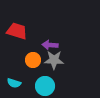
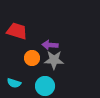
orange circle: moved 1 px left, 2 px up
